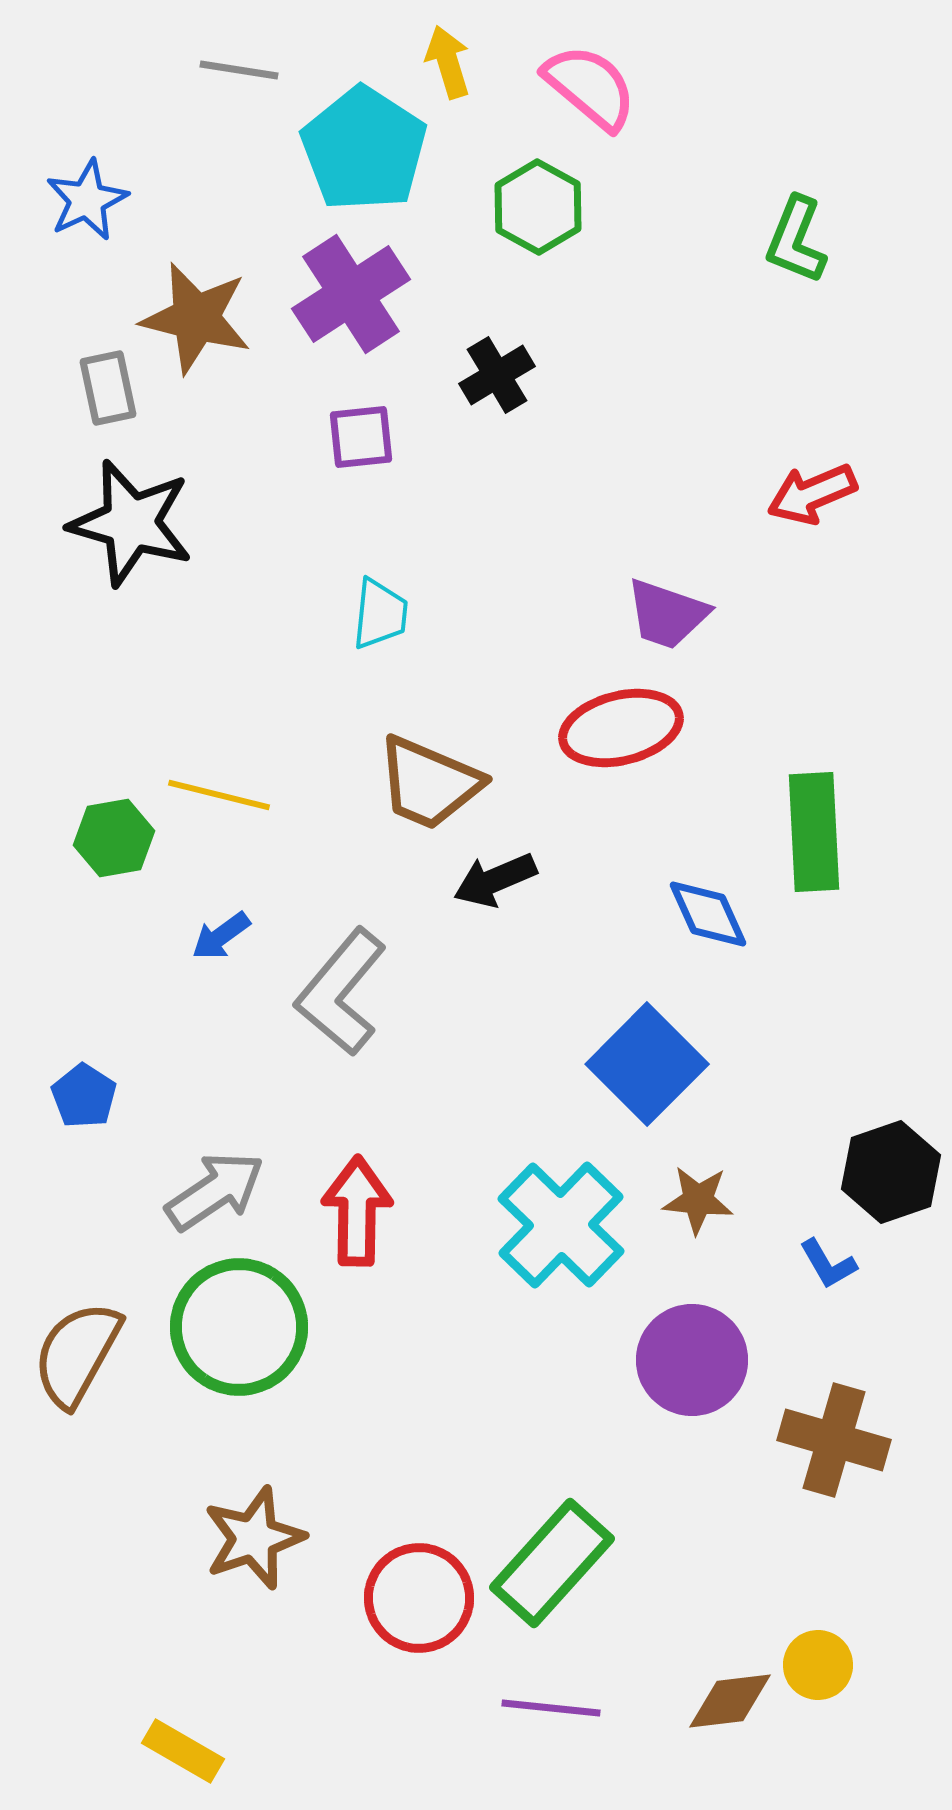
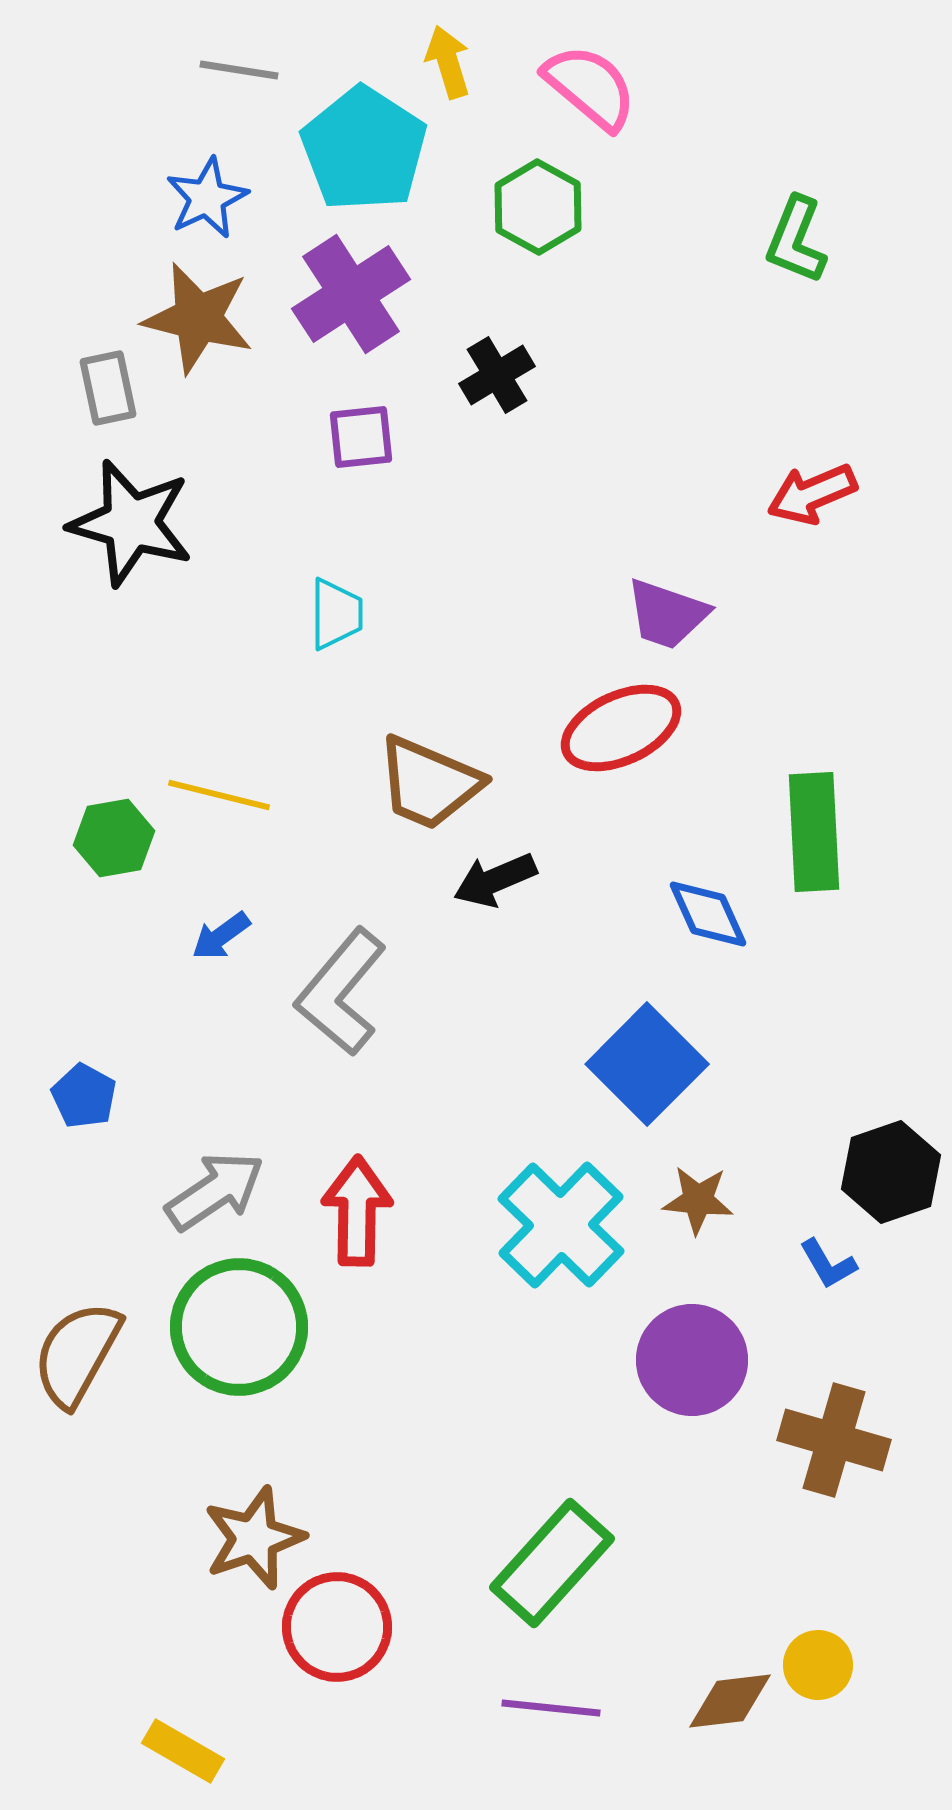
blue star at (87, 200): moved 120 px right, 2 px up
brown star at (196, 318): moved 2 px right
cyan trapezoid at (380, 614): moved 44 px left; rotated 6 degrees counterclockwise
red ellipse at (621, 728): rotated 11 degrees counterclockwise
blue pentagon at (84, 1096): rotated 4 degrees counterclockwise
red circle at (419, 1598): moved 82 px left, 29 px down
